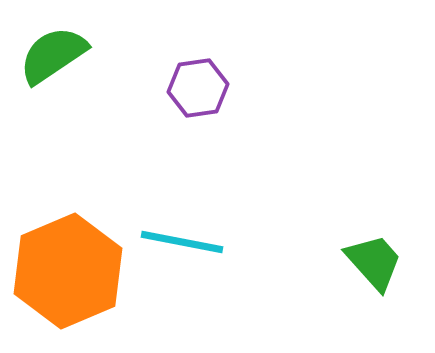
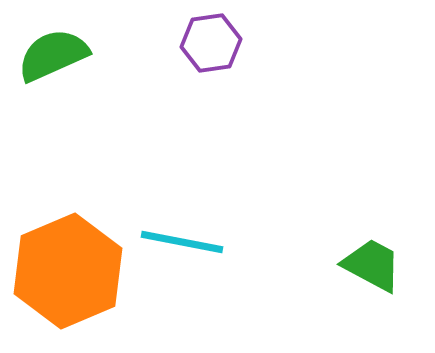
green semicircle: rotated 10 degrees clockwise
purple hexagon: moved 13 px right, 45 px up
green trapezoid: moved 2 px left, 3 px down; rotated 20 degrees counterclockwise
